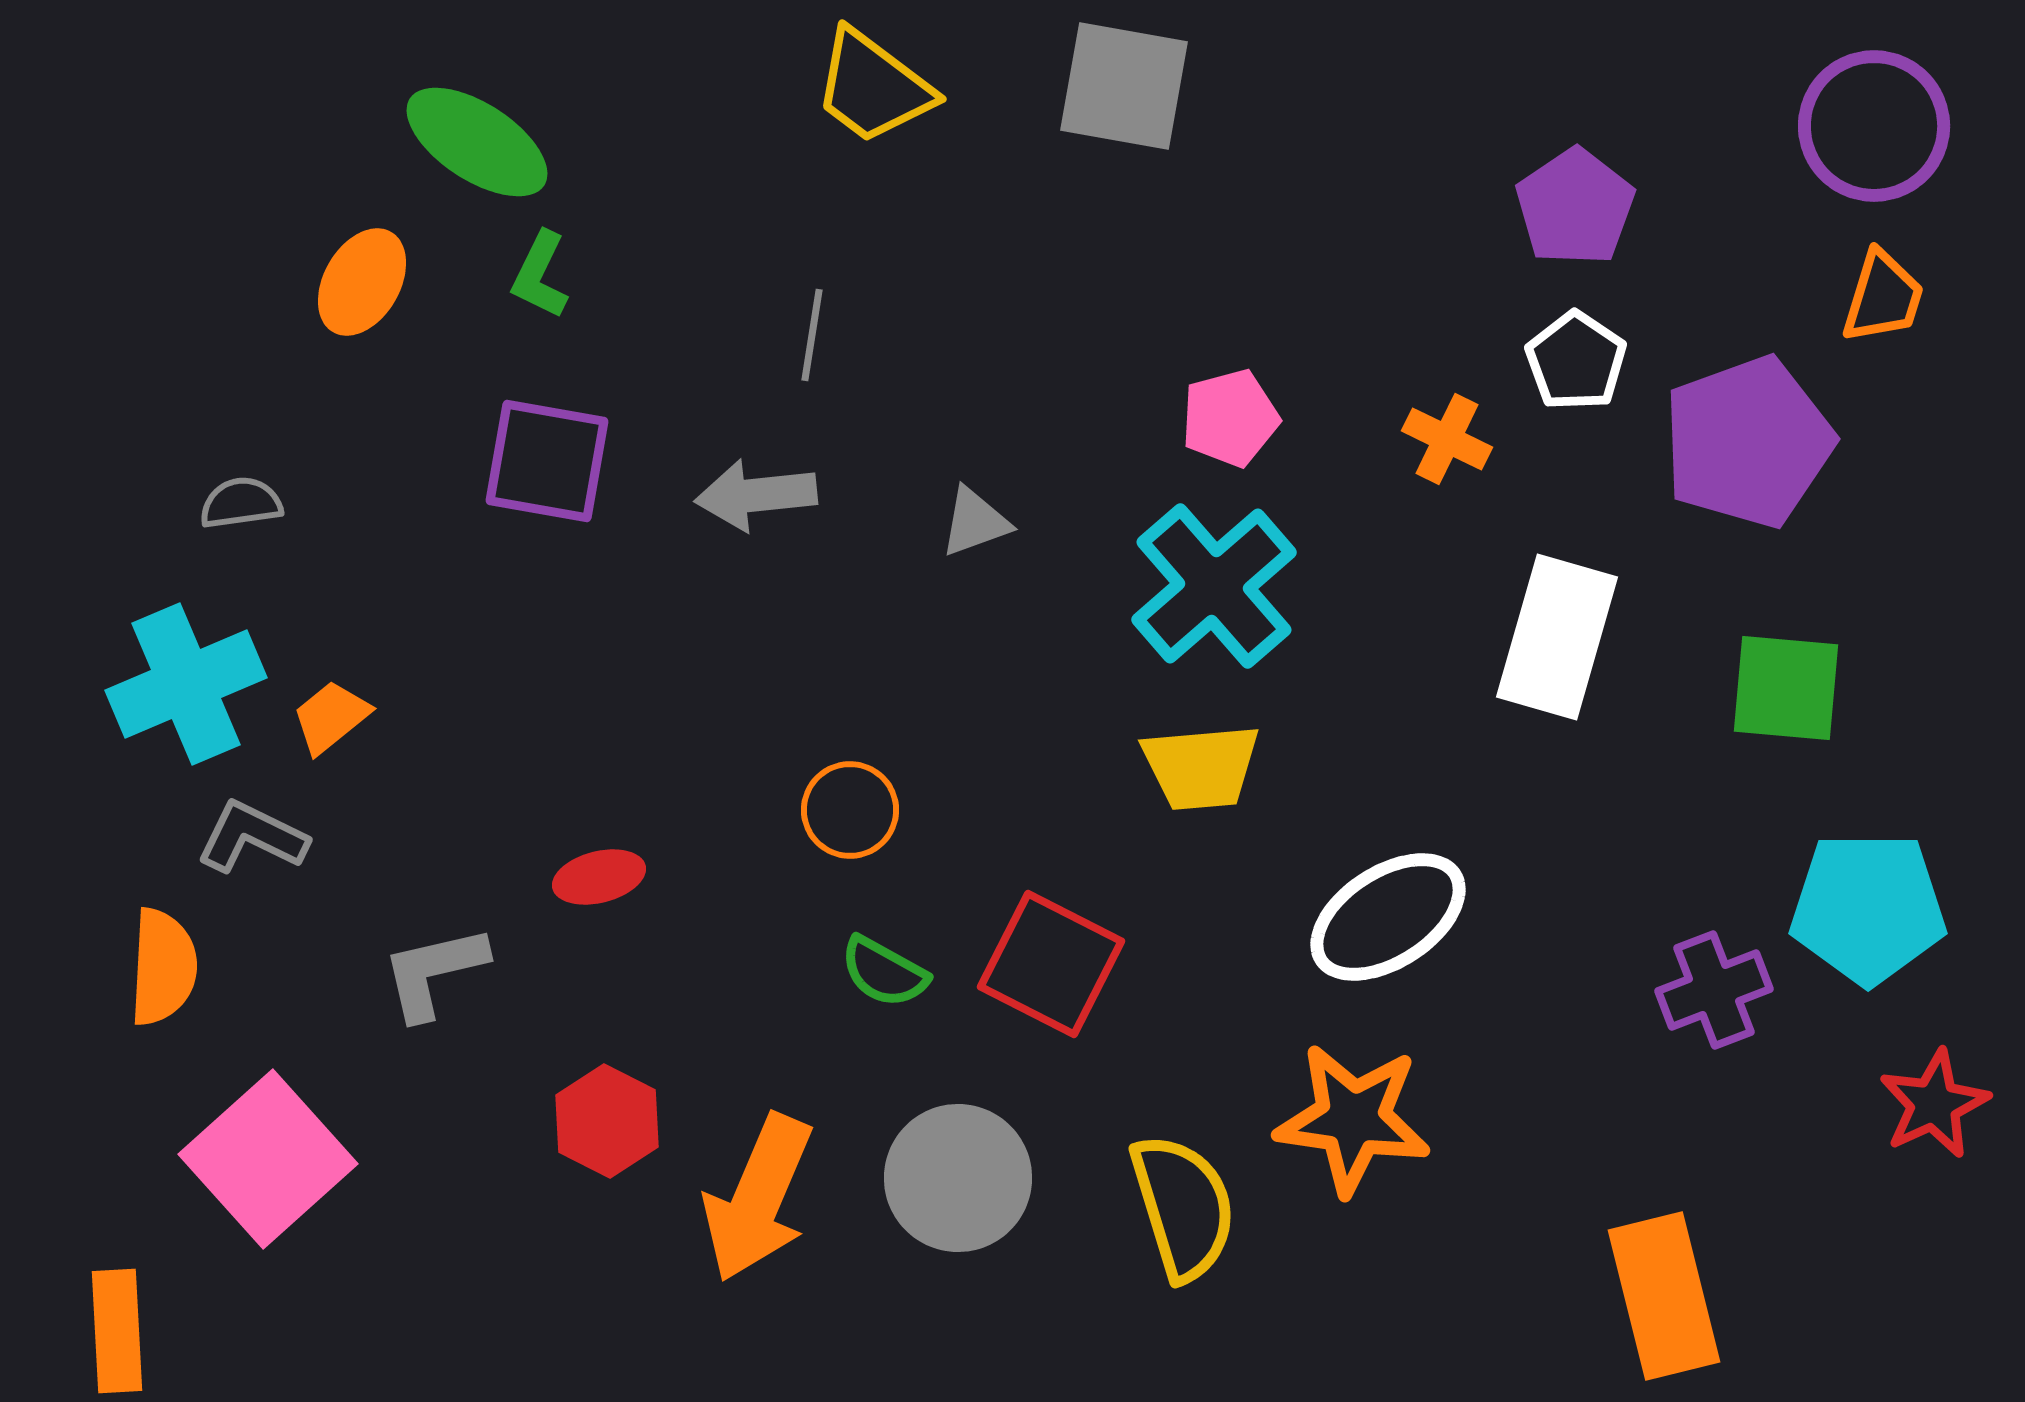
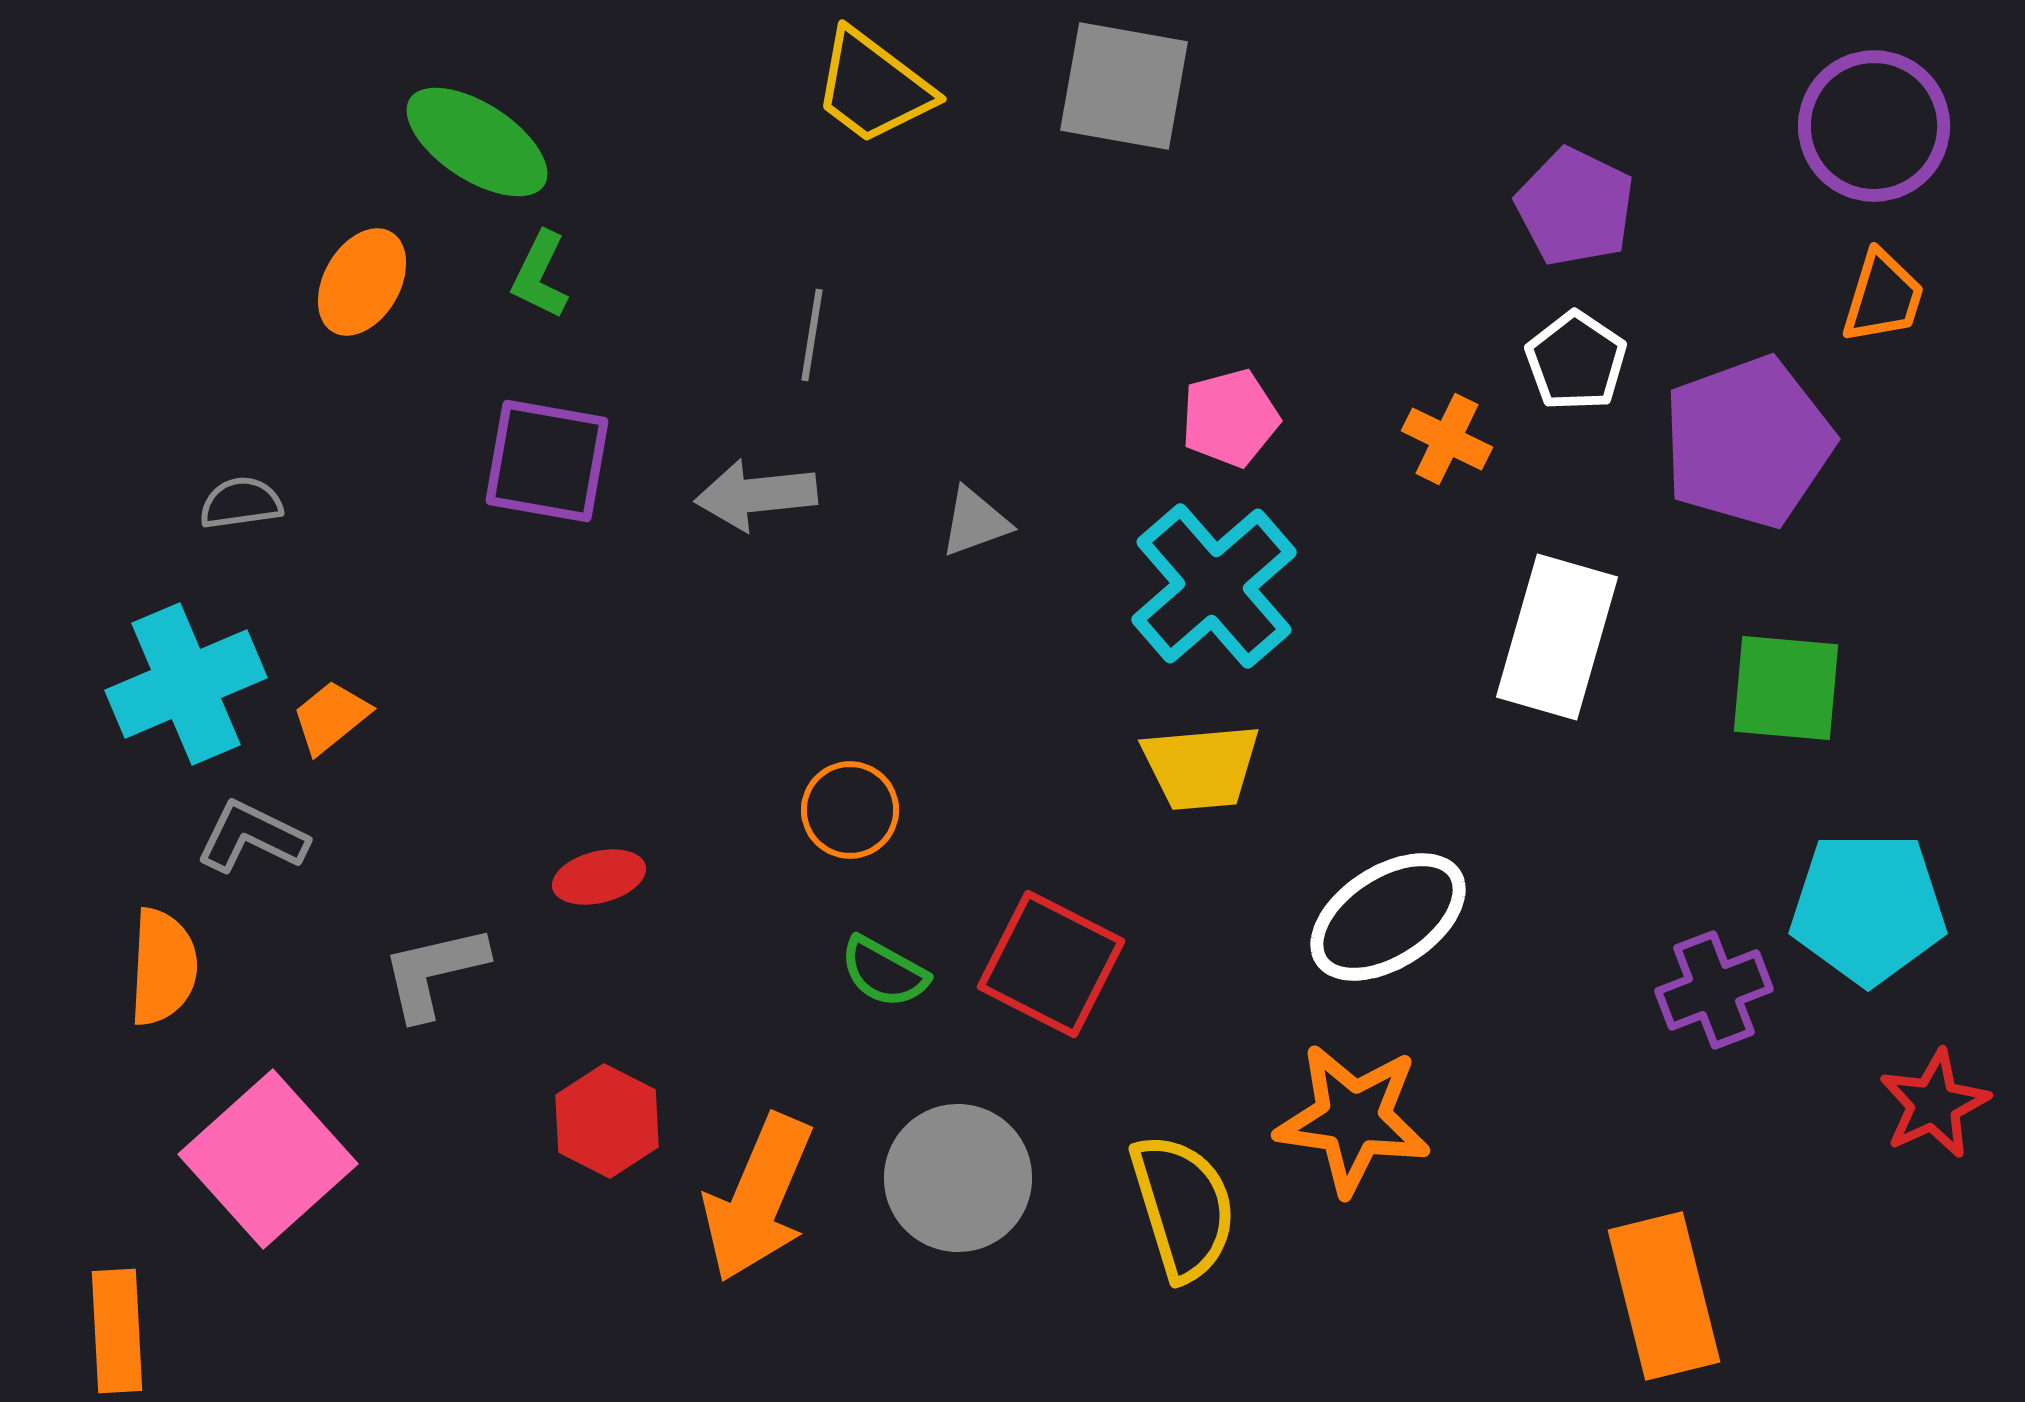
purple pentagon at (1575, 207): rotated 12 degrees counterclockwise
